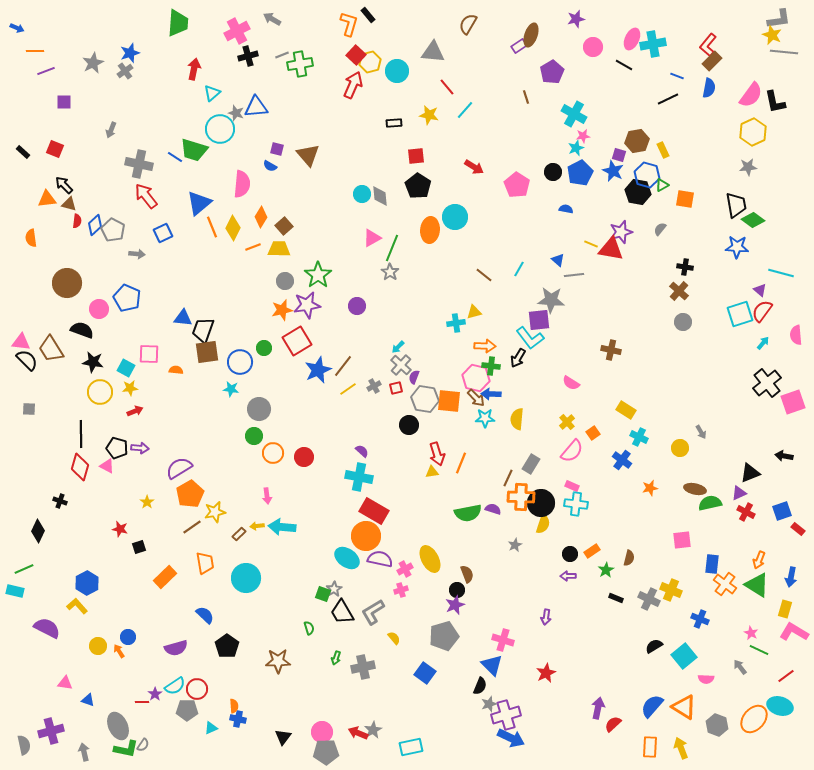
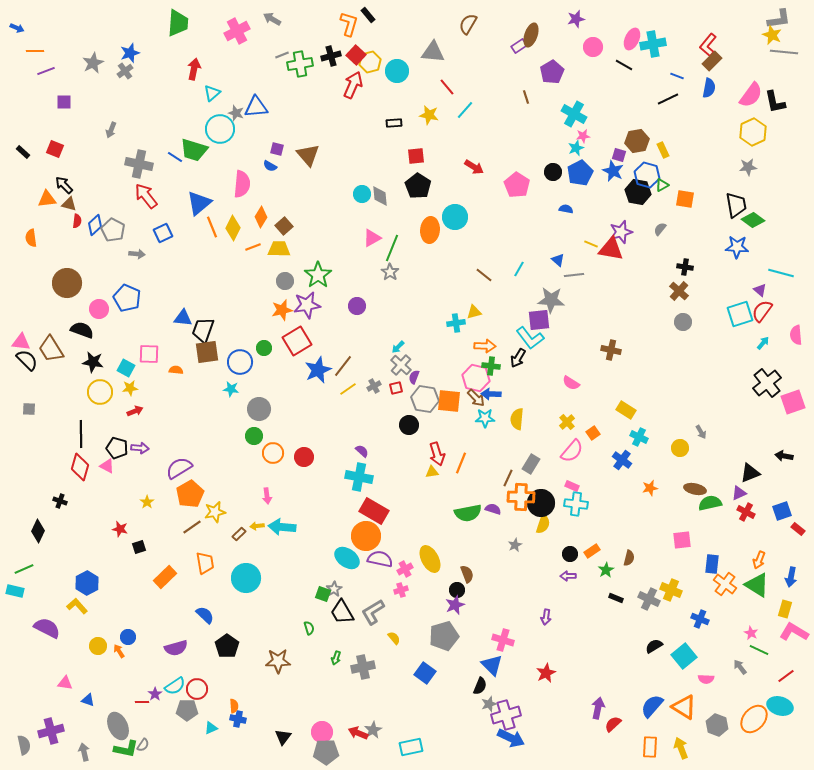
black cross at (248, 56): moved 83 px right
